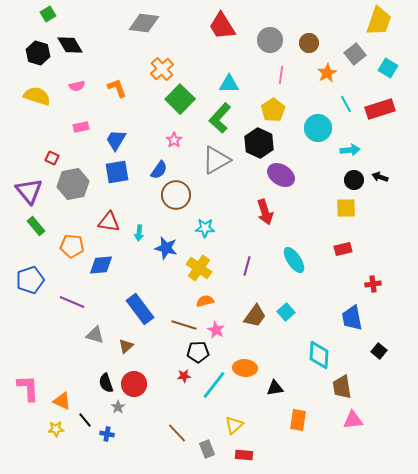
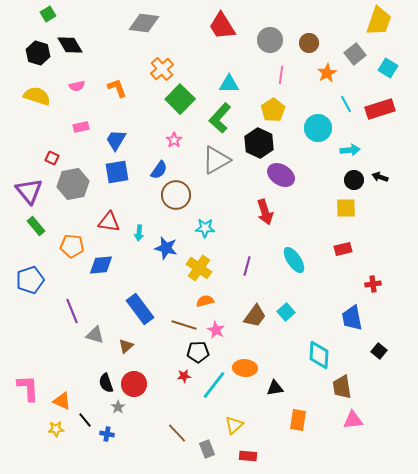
purple line at (72, 302): moved 9 px down; rotated 45 degrees clockwise
red rectangle at (244, 455): moved 4 px right, 1 px down
